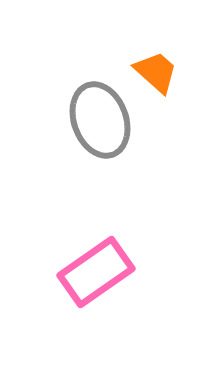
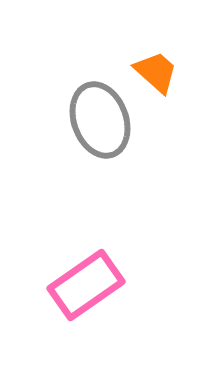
pink rectangle: moved 10 px left, 13 px down
